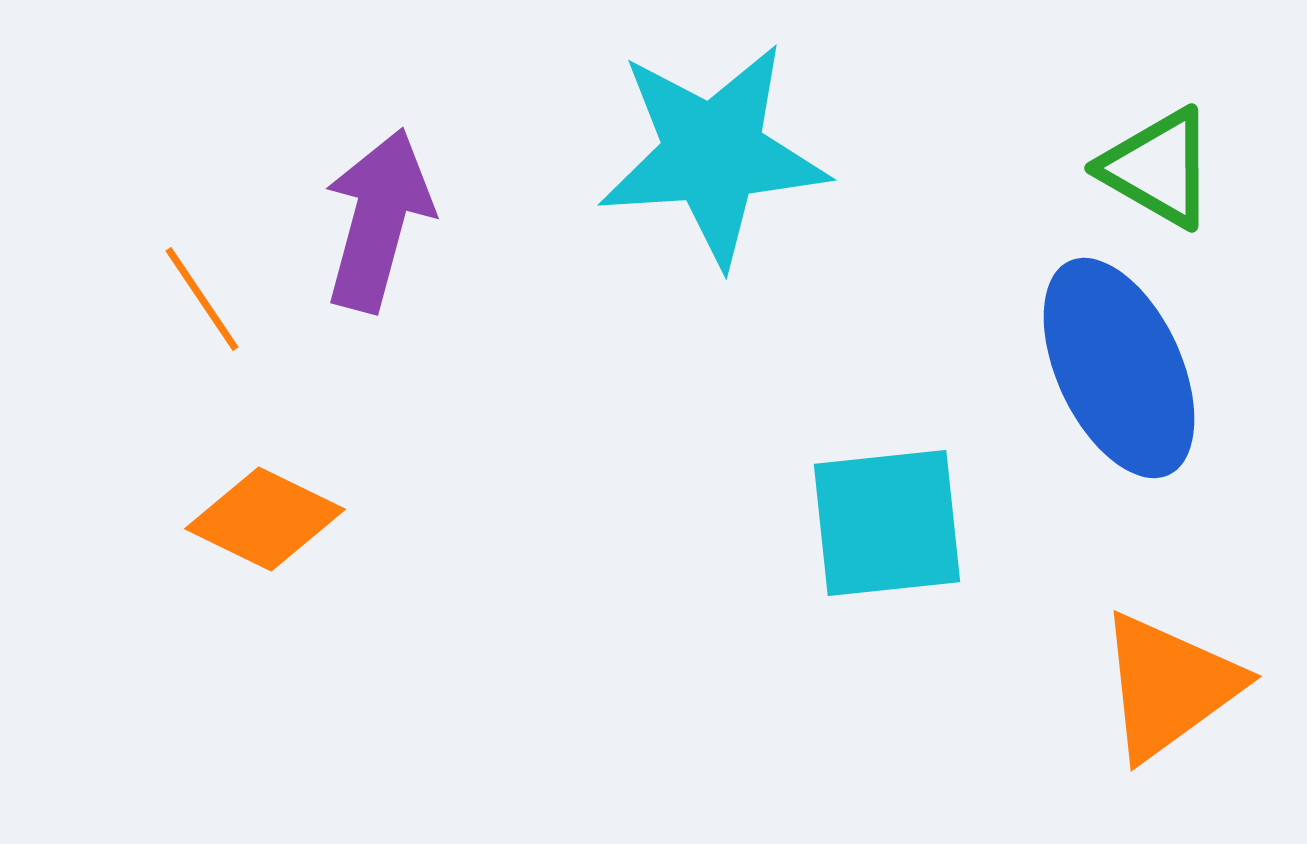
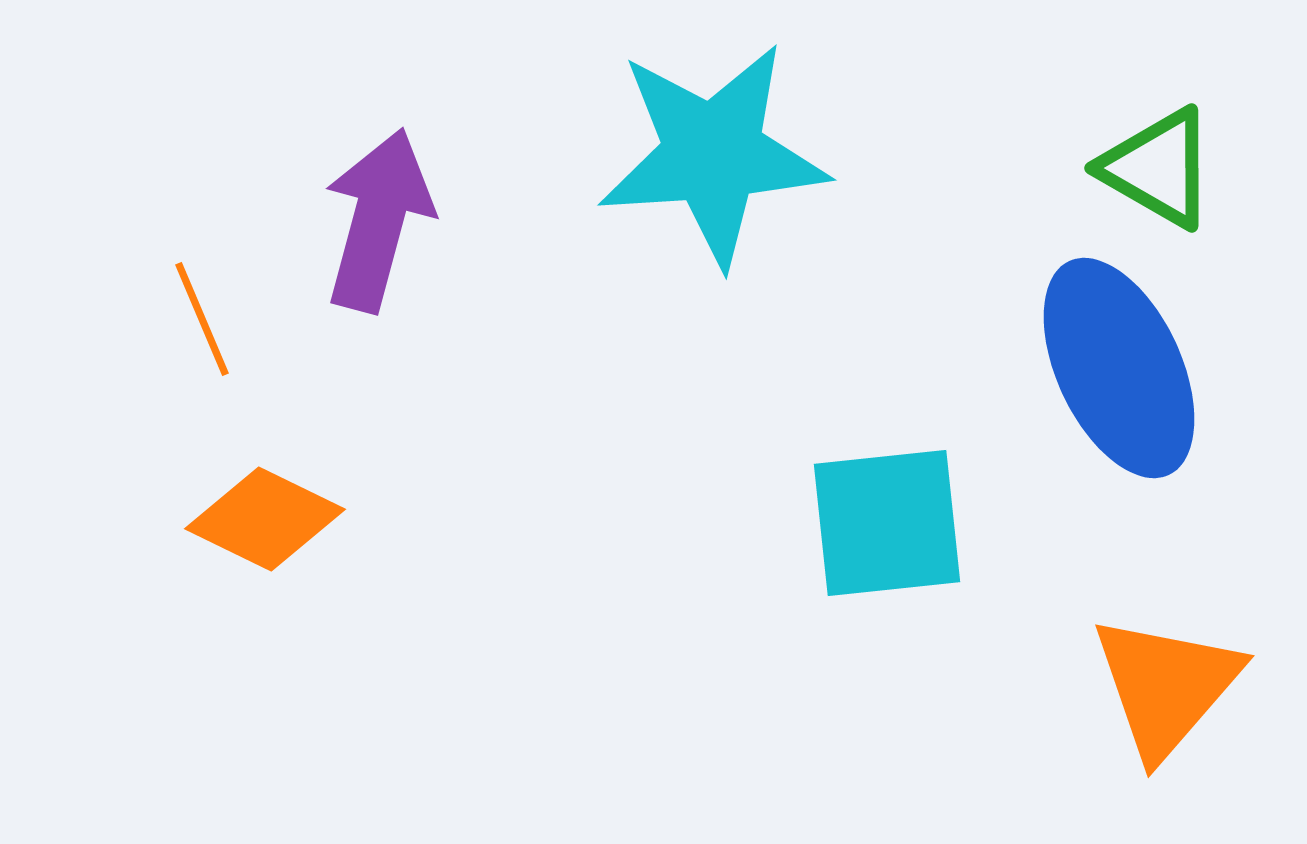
orange line: moved 20 px down; rotated 11 degrees clockwise
orange triangle: moved 3 px left; rotated 13 degrees counterclockwise
